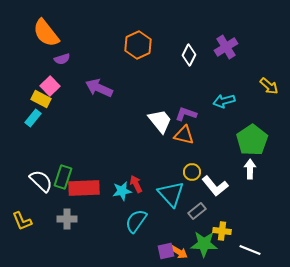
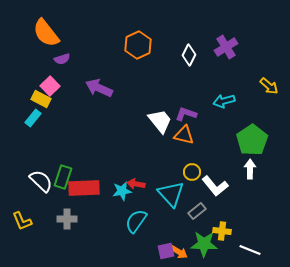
red arrow: rotated 54 degrees counterclockwise
